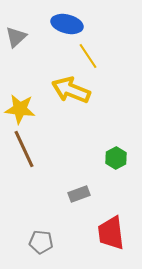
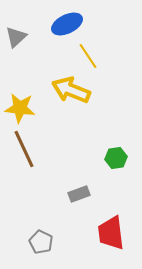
blue ellipse: rotated 40 degrees counterclockwise
yellow star: moved 1 px up
green hexagon: rotated 20 degrees clockwise
gray pentagon: rotated 20 degrees clockwise
